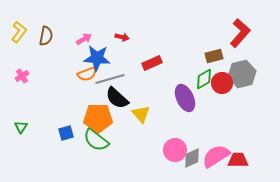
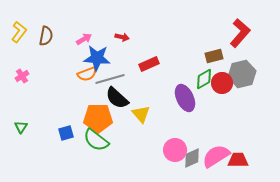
red rectangle: moved 3 px left, 1 px down
